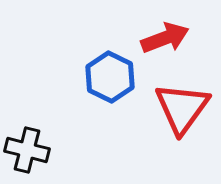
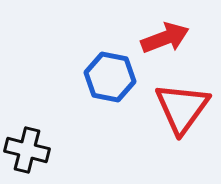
blue hexagon: rotated 15 degrees counterclockwise
